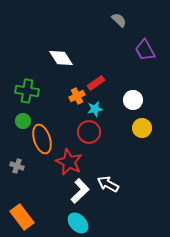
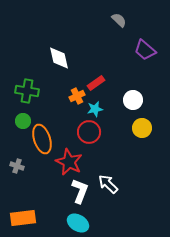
purple trapezoid: rotated 20 degrees counterclockwise
white diamond: moved 2 px left; rotated 20 degrees clockwise
white arrow: rotated 15 degrees clockwise
white L-shape: rotated 25 degrees counterclockwise
orange rectangle: moved 1 px right, 1 px down; rotated 60 degrees counterclockwise
cyan ellipse: rotated 15 degrees counterclockwise
